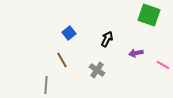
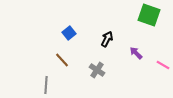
purple arrow: rotated 56 degrees clockwise
brown line: rotated 14 degrees counterclockwise
